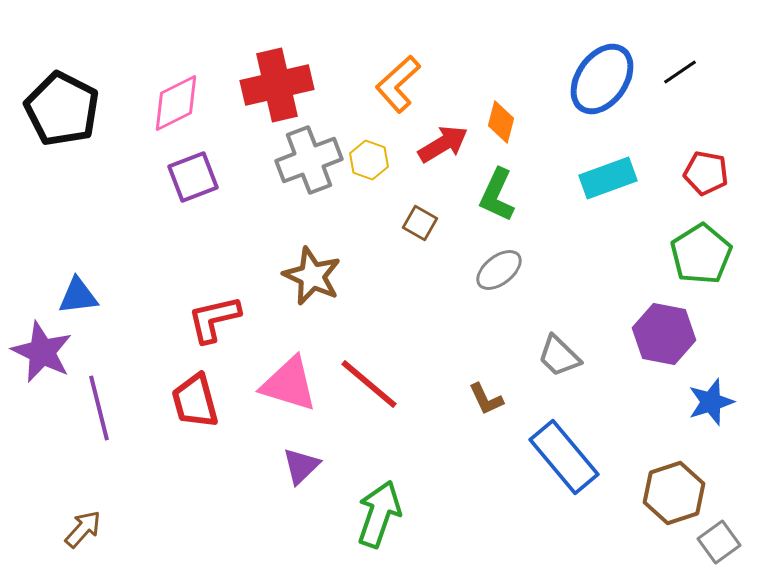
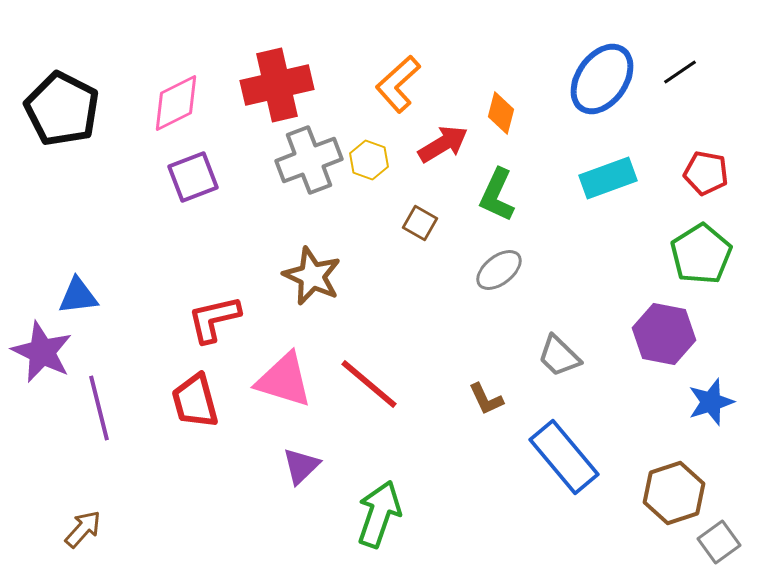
orange diamond: moved 9 px up
pink triangle: moved 5 px left, 4 px up
